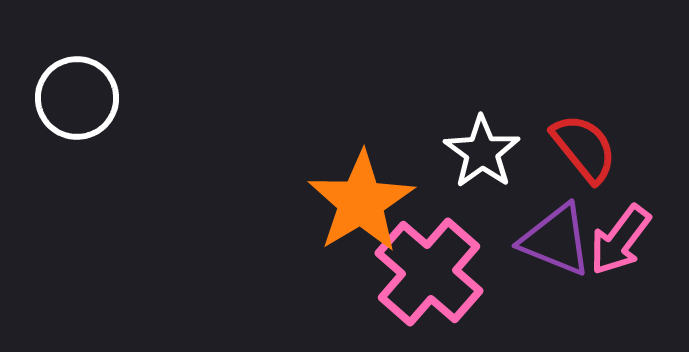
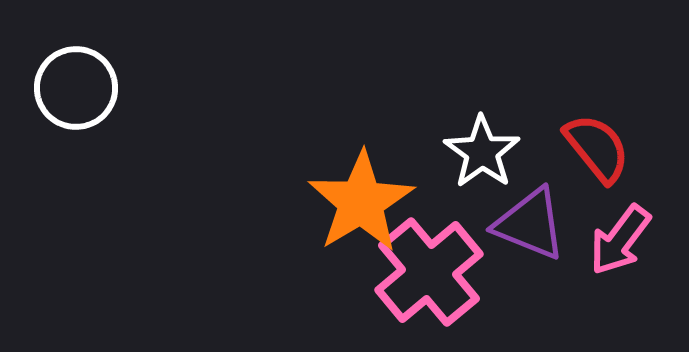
white circle: moved 1 px left, 10 px up
red semicircle: moved 13 px right
purple triangle: moved 26 px left, 16 px up
pink cross: rotated 9 degrees clockwise
